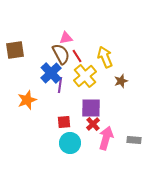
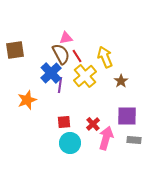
brown star: rotated 16 degrees counterclockwise
purple square: moved 36 px right, 8 px down
